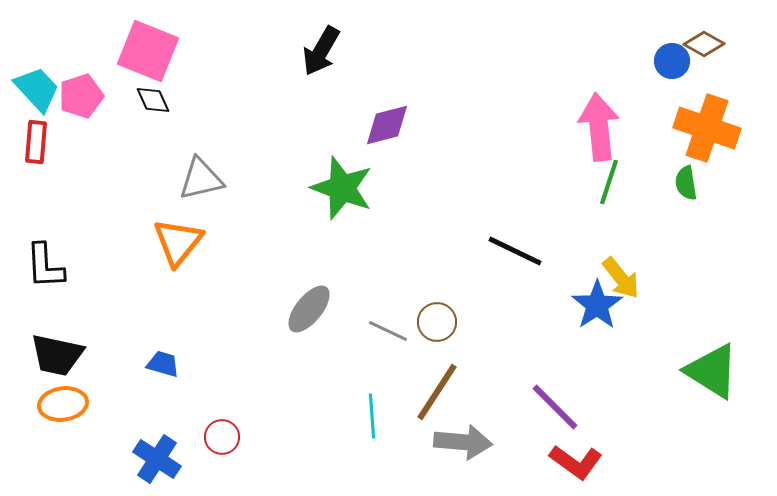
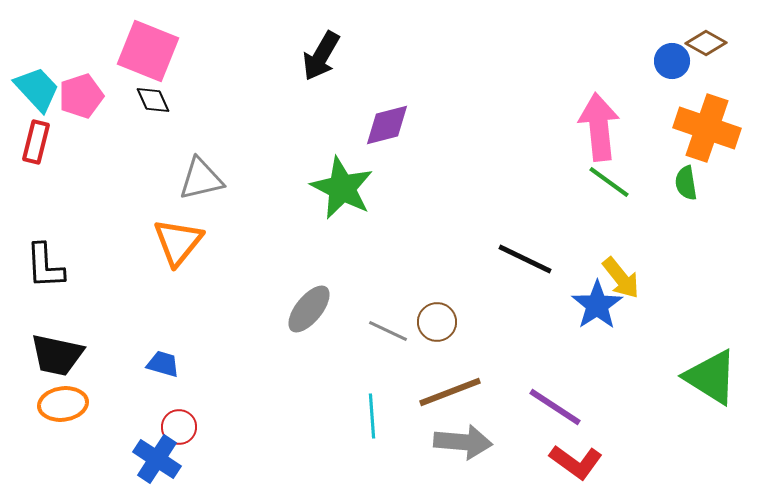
brown diamond: moved 2 px right, 1 px up
black arrow: moved 5 px down
red rectangle: rotated 9 degrees clockwise
green line: rotated 72 degrees counterclockwise
green star: rotated 6 degrees clockwise
black line: moved 10 px right, 8 px down
green triangle: moved 1 px left, 6 px down
brown line: moved 13 px right; rotated 36 degrees clockwise
purple line: rotated 12 degrees counterclockwise
red circle: moved 43 px left, 10 px up
